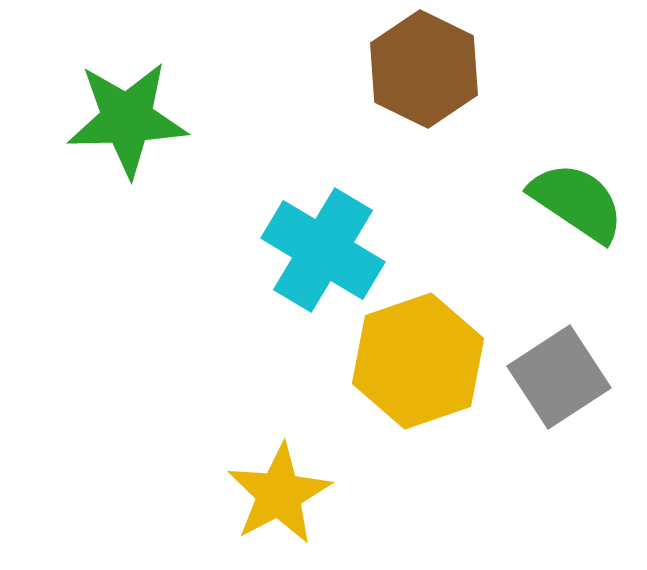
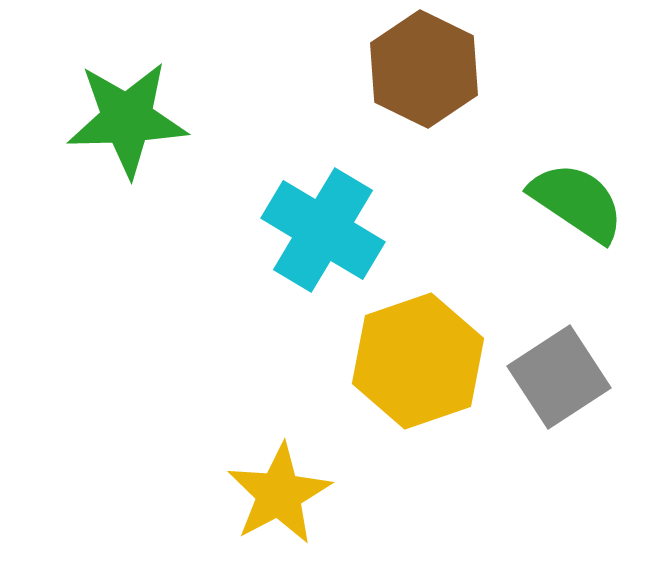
cyan cross: moved 20 px up
